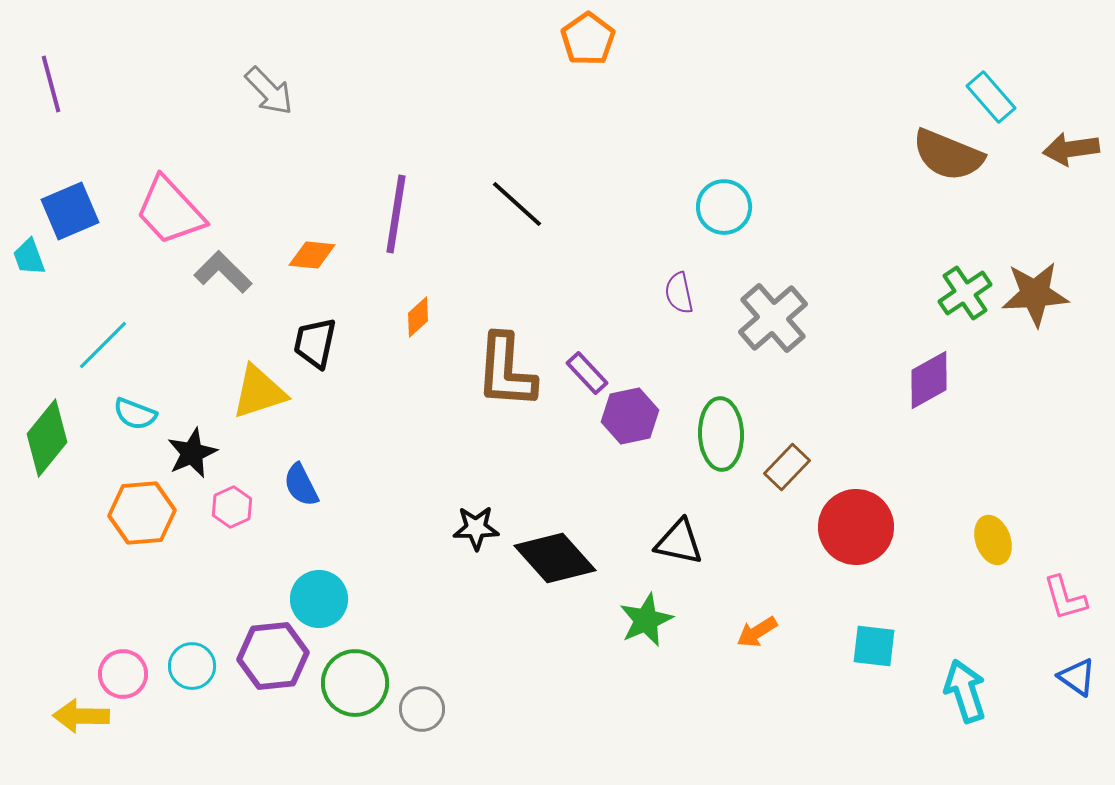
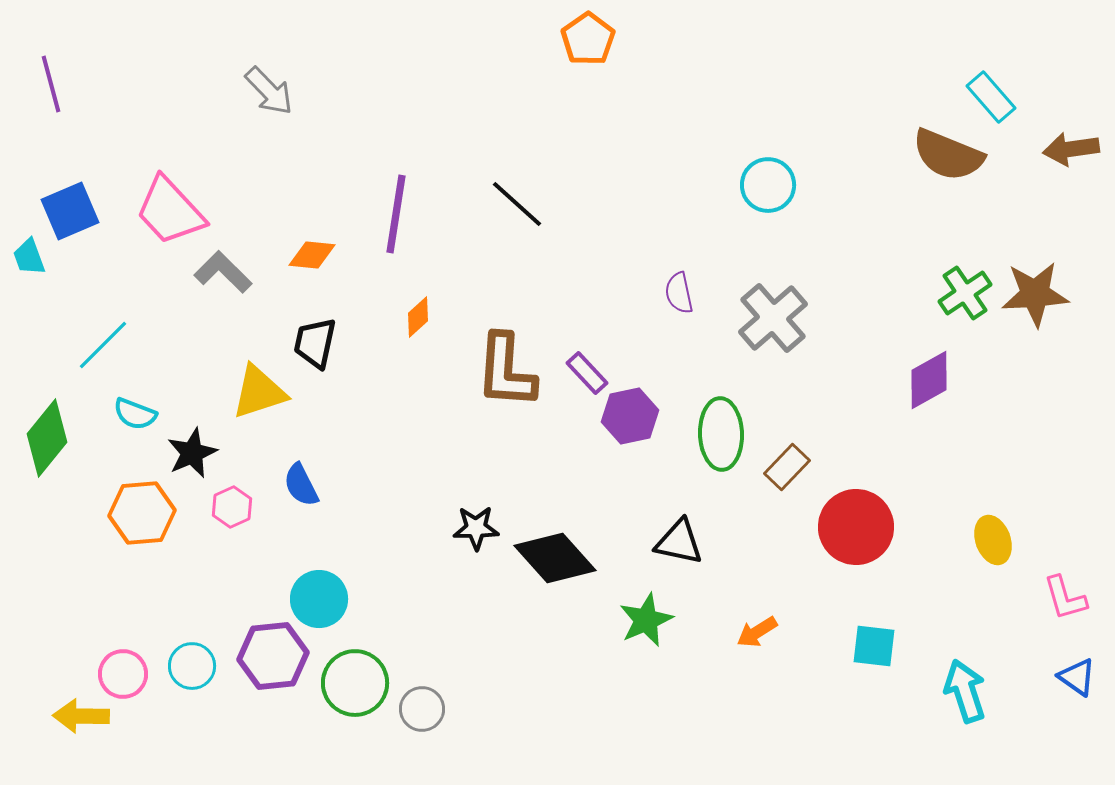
cyan circle at (724, 207): moved 44 px right, 22 px up
